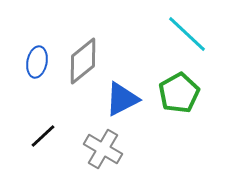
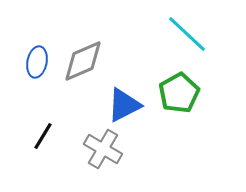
gray diamond: rotated 15 degrees clockwise
blue triangle: moved 2 px right, 6 px down
black line: rotated 16 degrees counterclockwise
